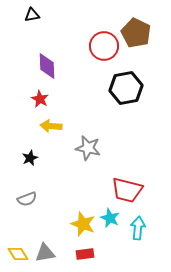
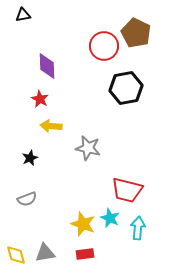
black triangle: moved 9 px left
yellow diamond: moved 2 px left, 1 px down; rotated 15 degrees clockwise
